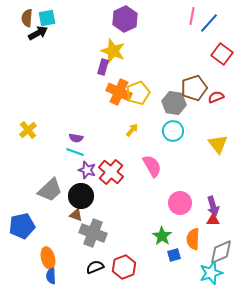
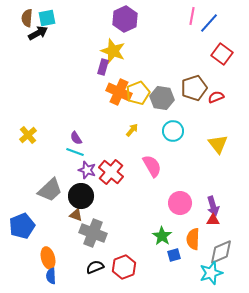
gray hexagon: moved 12 px left, 5 px up
yellow cross: moved 5 px down
purple semicircle: rotated 48 degrees clockwise
blue pentagon: rotated 10 degrees counterclockwise
